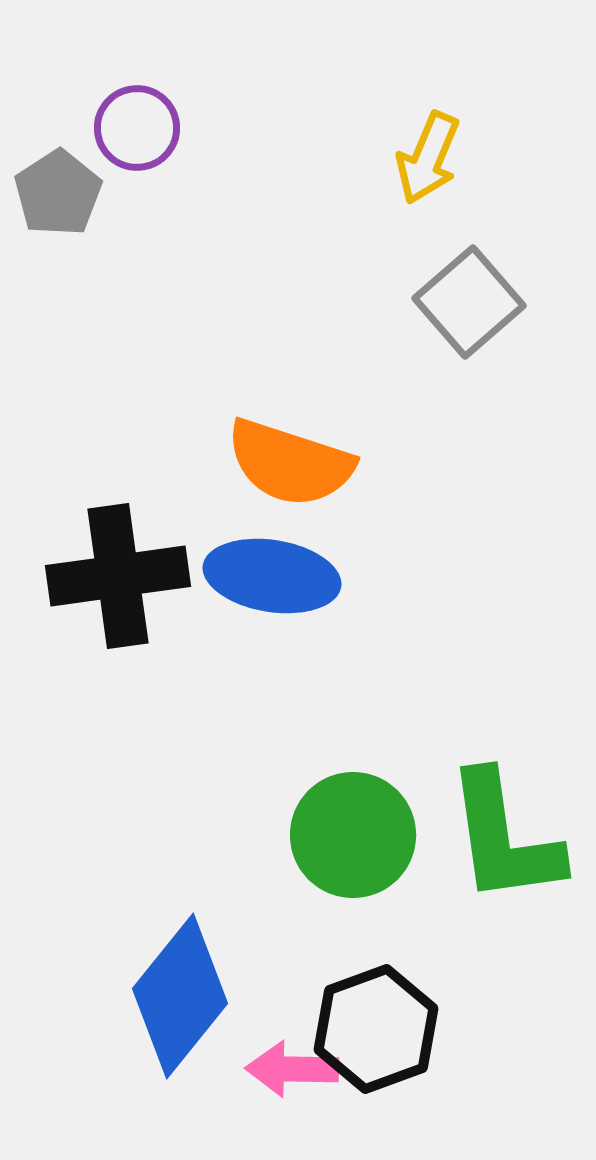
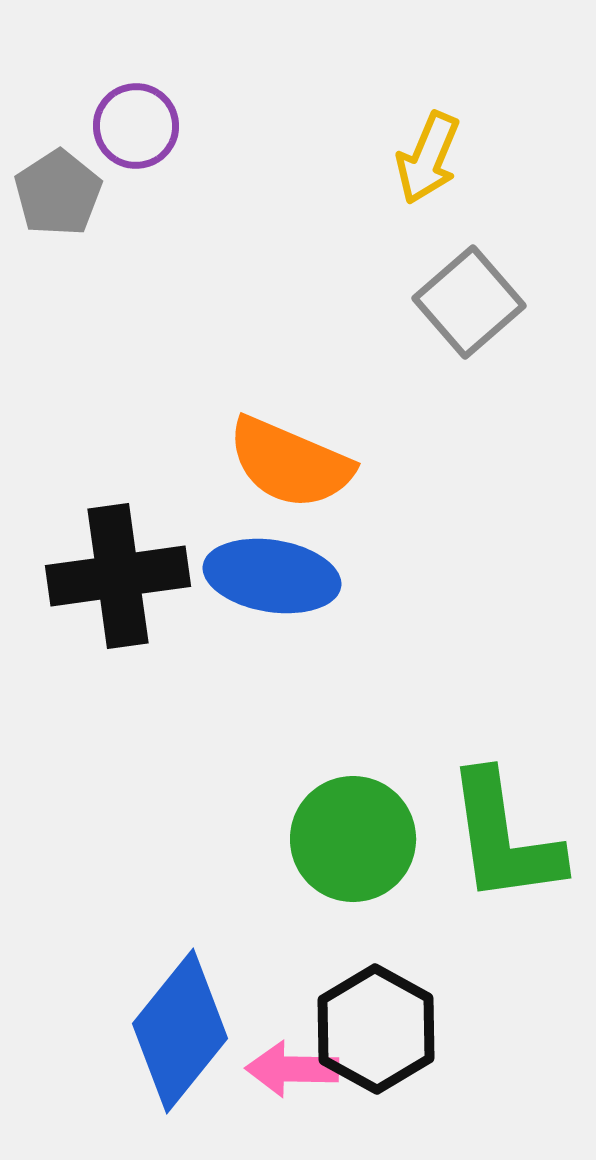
purple circle: moved 1 px left, 2 px up
orange semicircle: rotated 5 degrees clockwise
green circle: moved 4 px down
blue diamond: moved 35 px down
black hexagon: rotated 11 degrees counterclockwise
